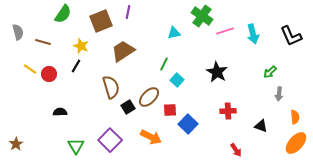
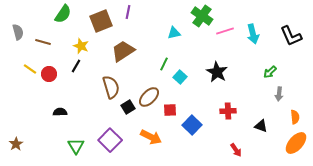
cyan square: moved 3 px right, 3 px up
blue square: moved 4 px right, 1 px down
